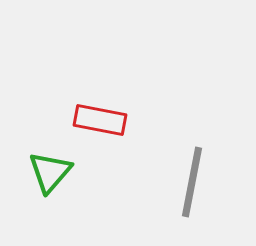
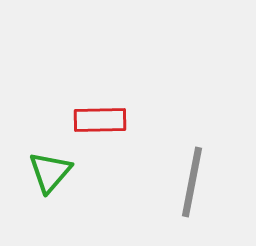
red rectangle: rotated 12 degrees counterclockwise
